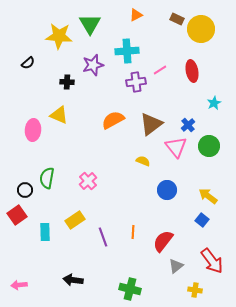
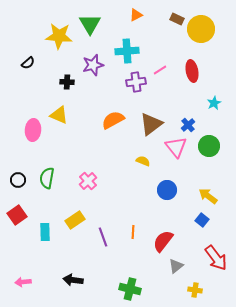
black circle: moved 7 px left, 10 px up
red arrow: moved 4 px right, 3 px up
pink arrow: moved 4 px right, 3 px up
